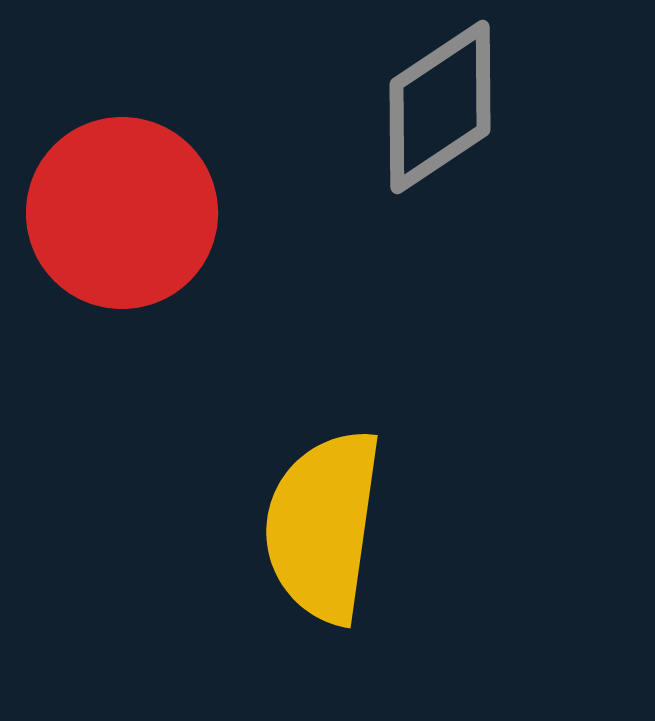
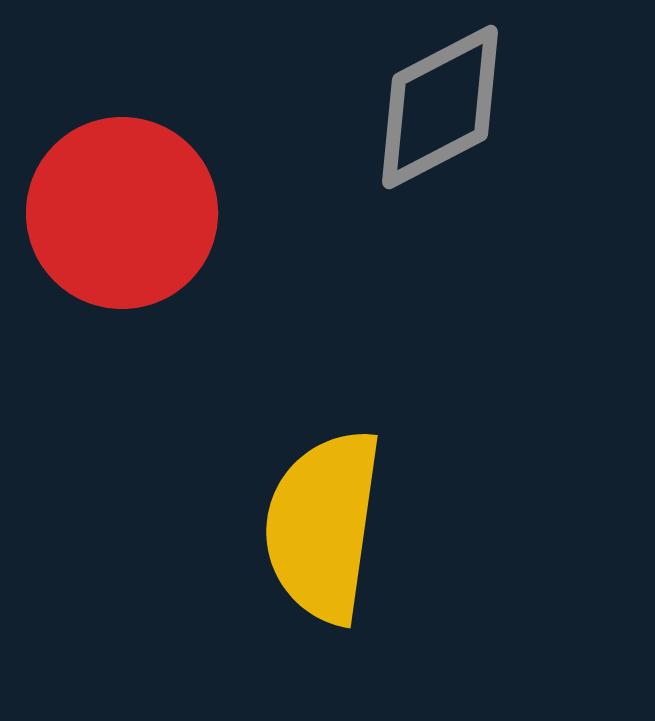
gray diamond: rotated 6 degrees clockwise
